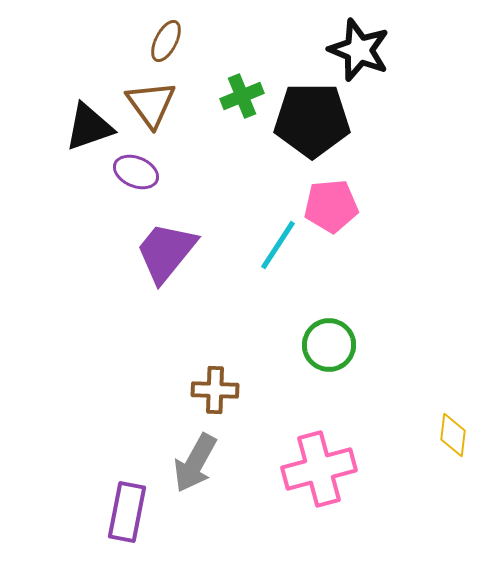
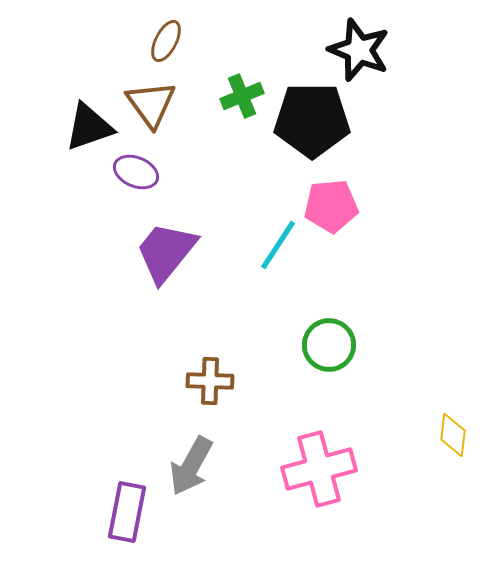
brown cross: moved 5 px left, 9 px up
gray arrow: moved 4 px left, 3 px down
